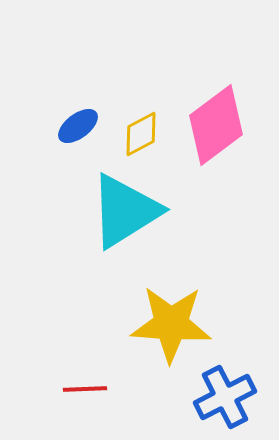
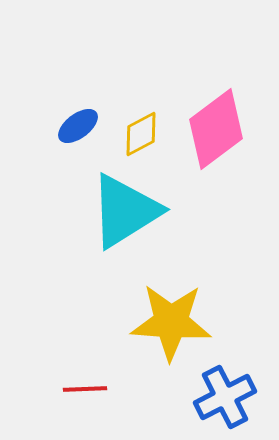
pink diamond: moved 4 px down
yellow star: moved 2 px up
